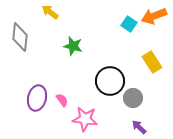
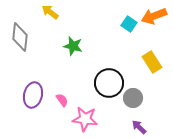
black circle: moved 1 px left, 2 px down
purple ellipse: moved 4 px left, 3 px up
